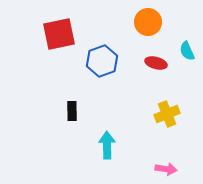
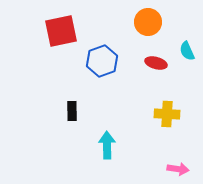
red square: moved 2 px right, 3 px up
yellow cross: rotated 25 degrees clockwise
pink arrow: moved 12 px right
